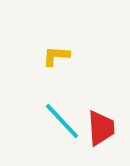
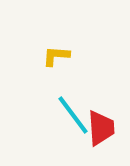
cyan line: moved 11 px right, 6 px up; rotated 6 degrees clockwise
